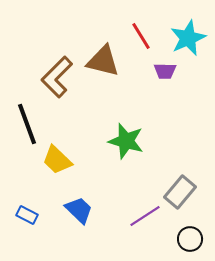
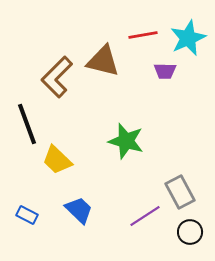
red line: moved 2 px right, 1 px up; rotated 68 degrees counterclockwise
gray rectangle: rotated 68 degrees counterclockwise
black circle: moved 7 px up
